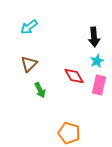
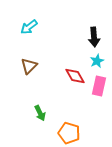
brown triangle: moved 2 px down
red diamond: moved 1 px right
pink rectangle: moved 1 px down
green arrow: moved 23 px down
